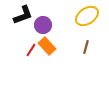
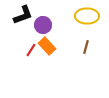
yellow ellipse: rotated 35 degrees clockwise
